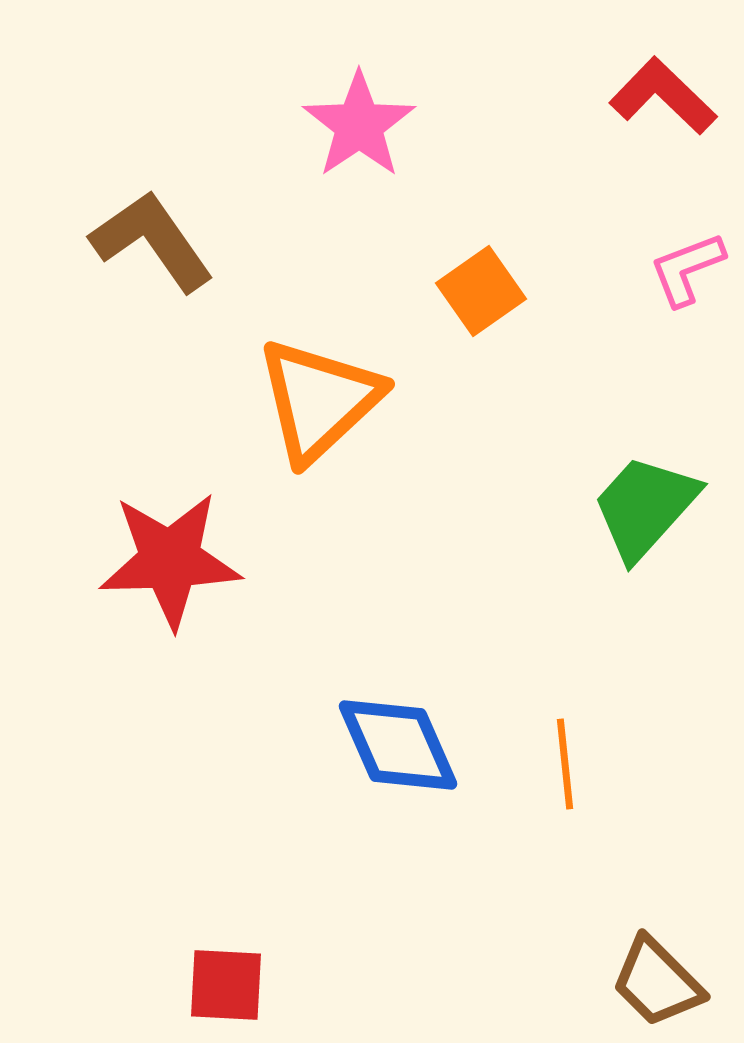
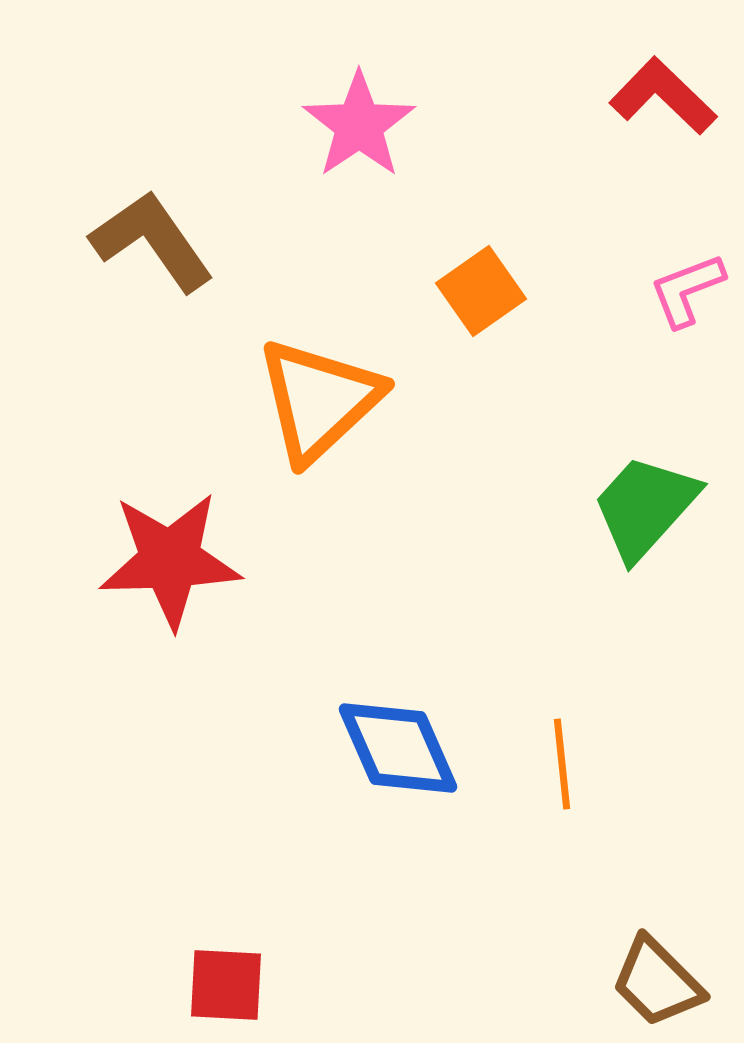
pink L-shape: moved 21 px down
blue diamond: moved 3 px down
orange line: moved 3 px left
